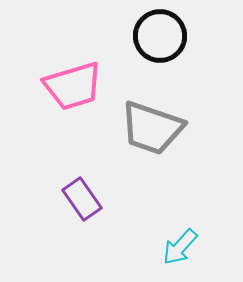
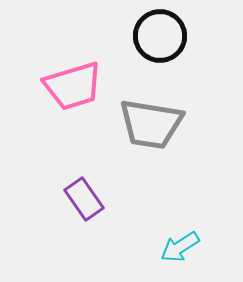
gray trapezoid: moved 1 px left, 4 px up; rotated 10 degrees counterclockwise
purple rectangle: moved 2 px right
cyan arrow: rotated 15 degrees clockwise
